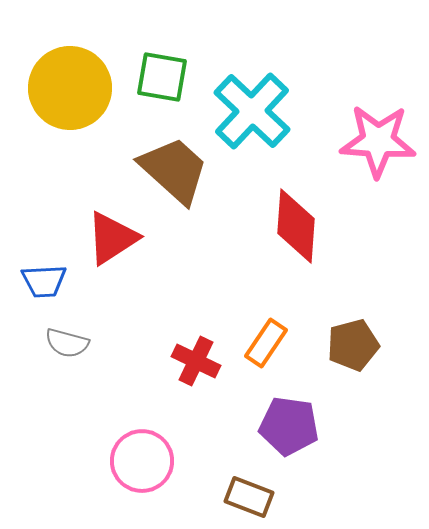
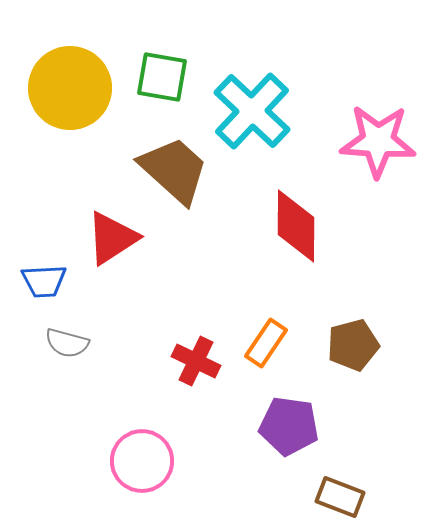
red diamond: rotated 4 degrees counterclockwise
brown rectangle: moved 91 px right
